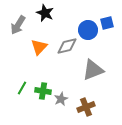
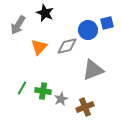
brown cross: moved 1 px left
